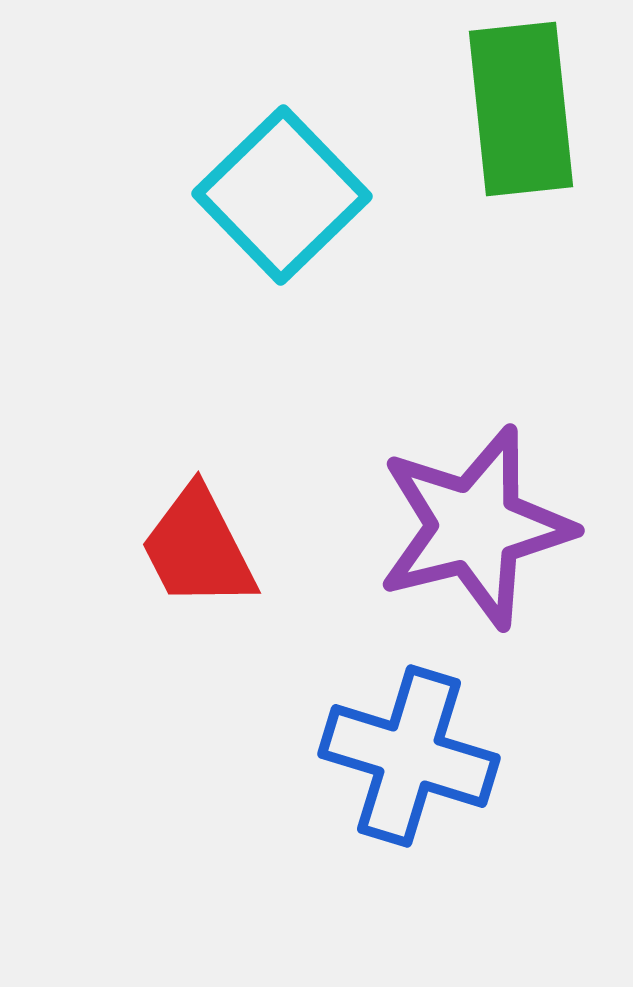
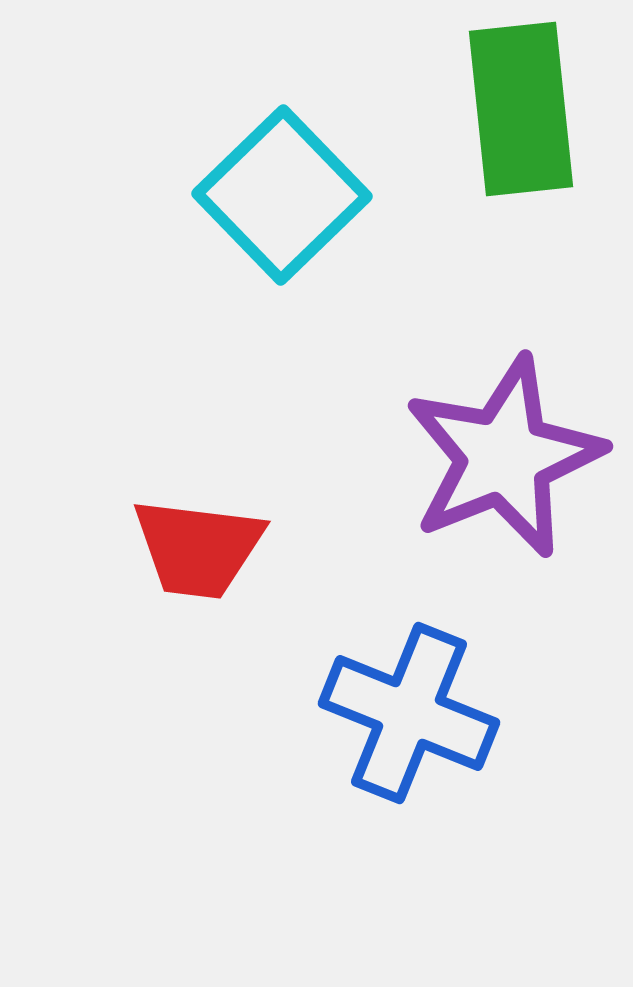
purple star: moved 29 px right, 70 px up; rotated 8 degrees counterclockwise
red trapezoid: rotated 56 degrees counterclockwise
blue cross: moved 43 px up; rotated 5 degrees clockwise
